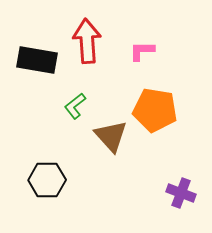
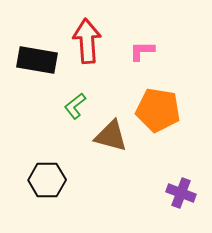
orange pentagon: moved 3 px right
brown triangle: rotated 33 degrees counterclockwise
